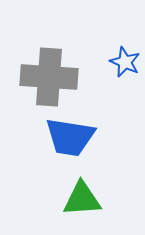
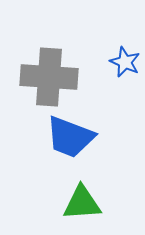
blue trapezoid: rotated 12 degrees clockwise
green triangle: moved 4 px down
